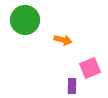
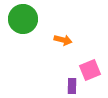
green circle: moved 2 px left, 1 px up
pink square: moved 2 px down
